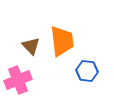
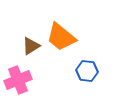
orange trapezoid: moved 1 px left, 4 px up; rotated 136 degrees clockwise
brown triangle: rotated 42 degrees clockwise
